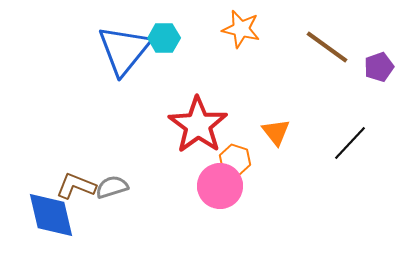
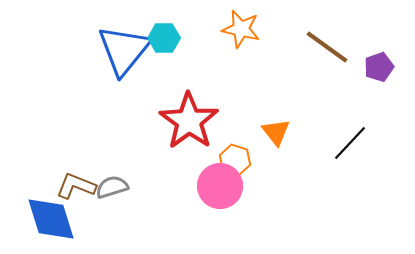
red star: moved 9 px left, 4 px up
blue diamond: moved 4 px down; rotated 4 degrees counterclockwise
